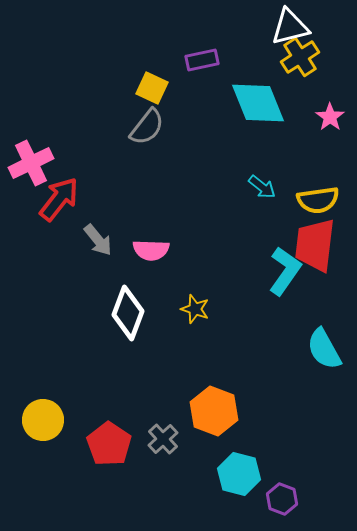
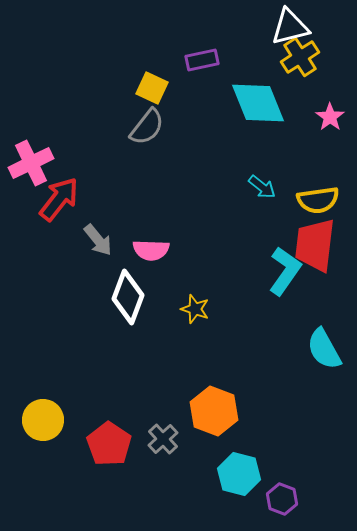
white diamond: moved 16 px up
